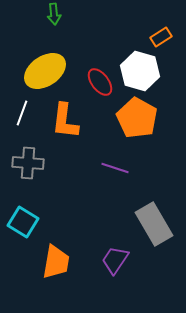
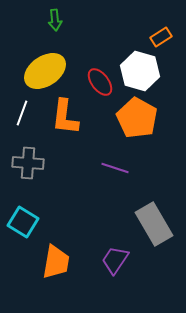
green arrow: moved 1 px right, 6 px down
orange L-shape: moved 4 px up
